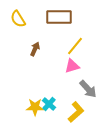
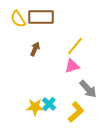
brown rectangle: moved 18 px left
